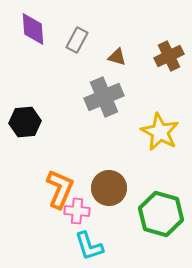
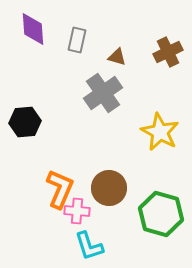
gray rectangle: rotated 15 degrees counterclockwise
brown cross: moved 1 px left, 4 px up
gray cross: moved 1 px left, 4 px up; rotated 12 degrees counterclockwise
